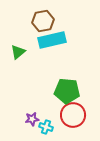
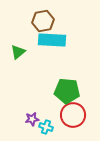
cyan rectangle: rotated 16 degrees clockwise
